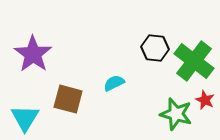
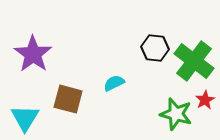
red star: rotated 18 degrees clockwise
